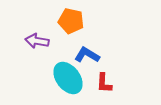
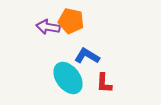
purple arrow: moved 11 px right, 14 px up
blue L-shape: moved 1 px down
